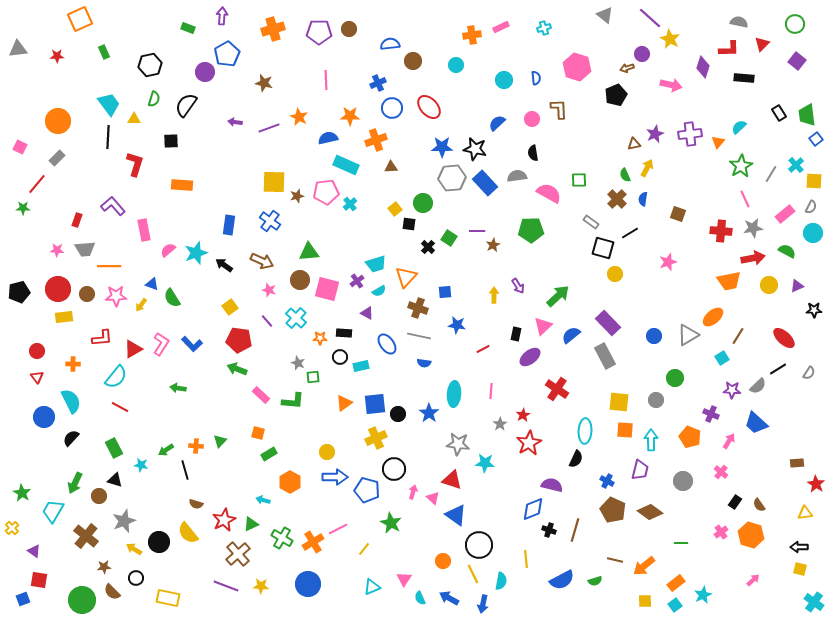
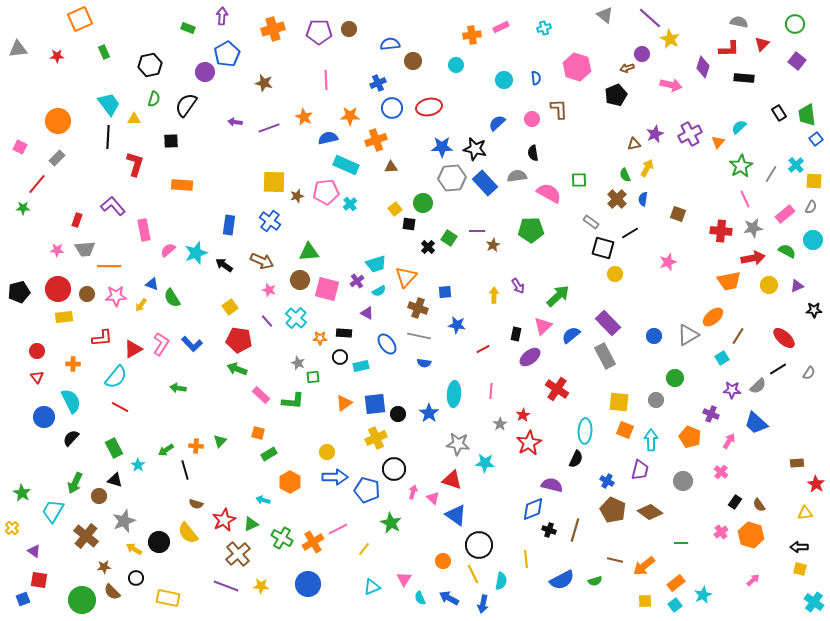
red ellipse at (429, 107): rotated 60 degrees counterclockwise
orange star at (299, 117): moved 5 px right
purple cross at (690, 134): rotated 20 degrees counterclockwise
cyan circle at (813, 233): moved 7 px down
orange square at (625, 430): rotated 18 degrees clockwise
cyan star at (141, 465): moved 3 px left; rotated 24 degrees clockwise
